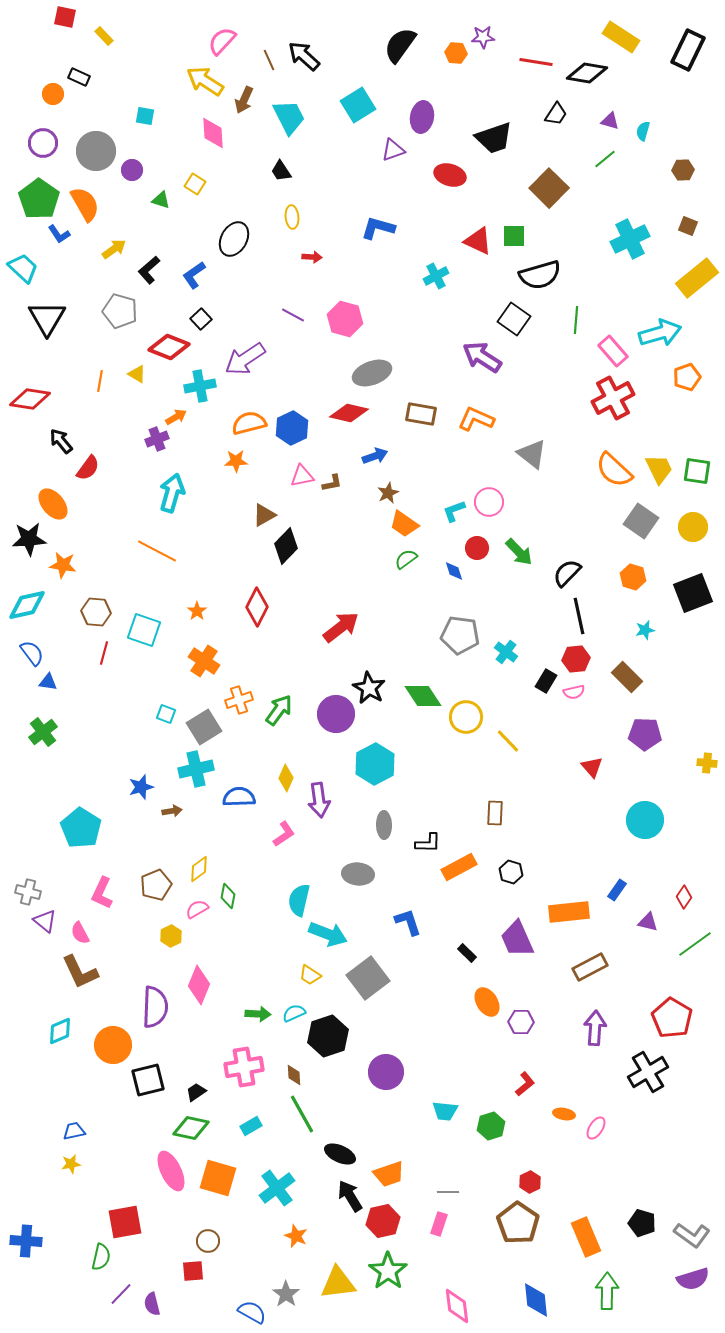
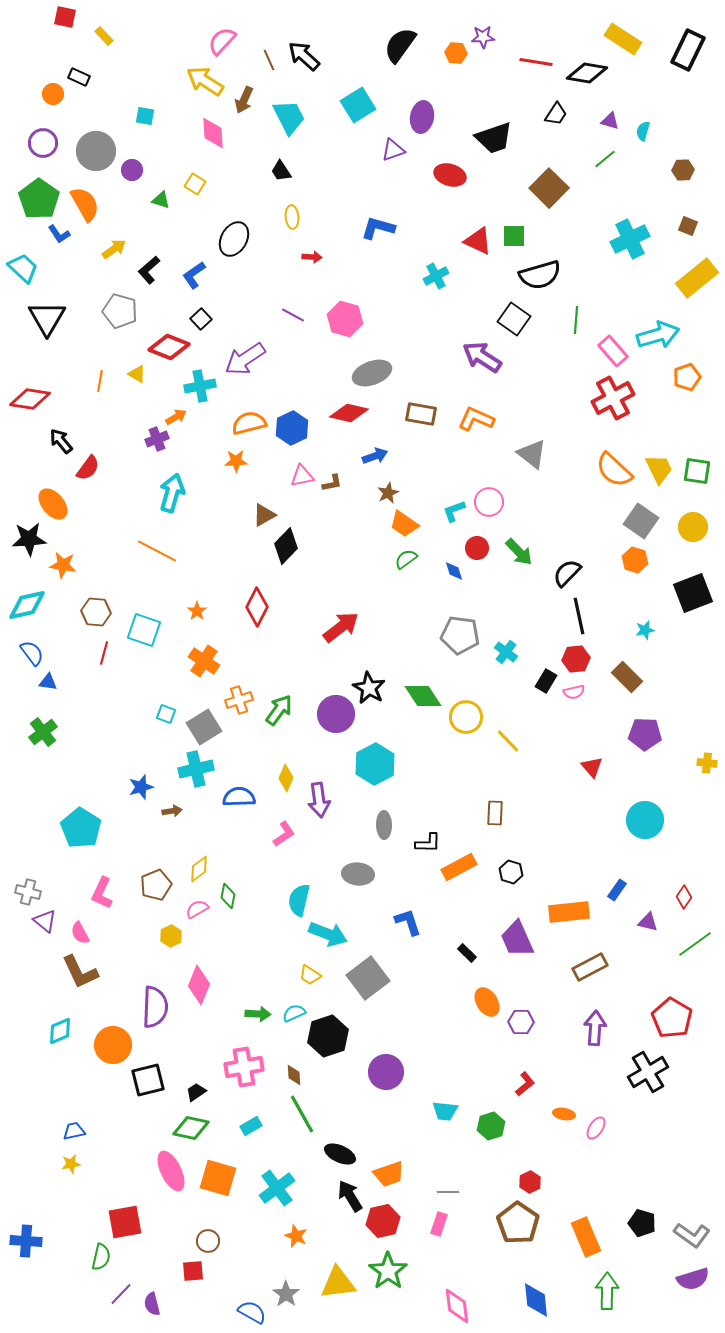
yellow rectangle at (621, 37): moved 2 px right, 2 px down
cyan arrow at (660, 333): moved 2 px left, 2 px down
orange hexagon at (633, 577): moved 2 px right, 17 px up
